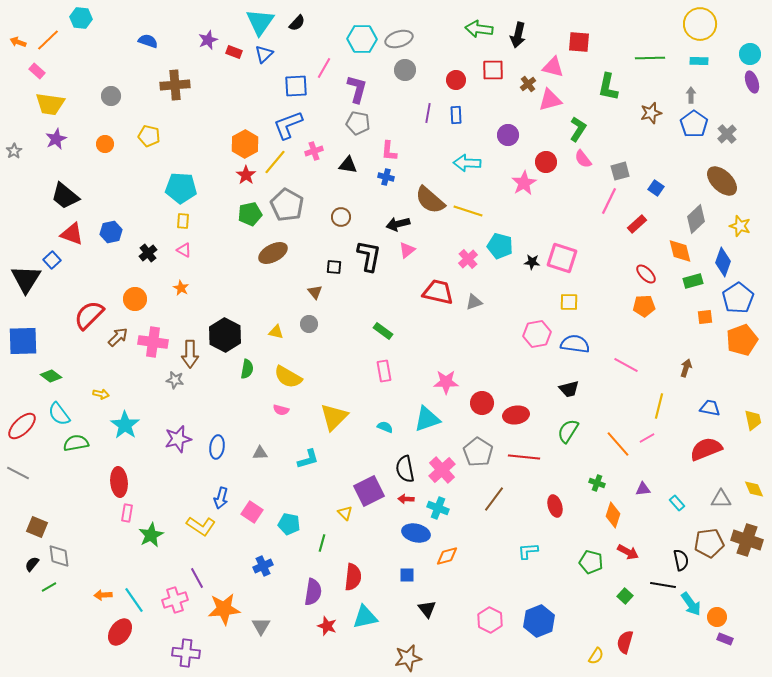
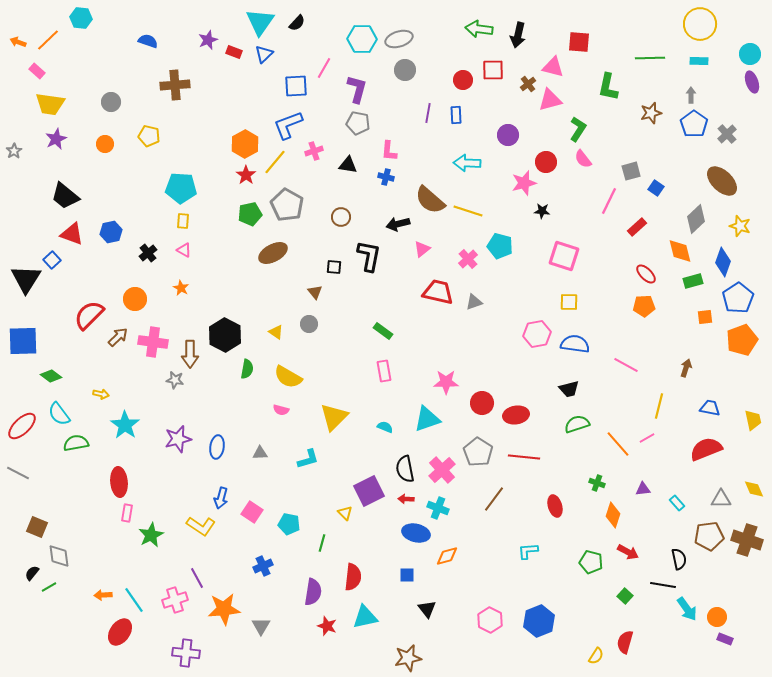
red circle at (456, 80): moved 7 px right
gray circle at (111, 96): moved 6 px down
gray square at (620, 171): moved 11 px right
pink star at (524, 183): rotated 15 degrees clockwise
red rectangle at (637, 224): moved 3 px down
pink triangle at (407, 250): moved 15 px right, 1 px up
pink square at (562, 258): moved 2 px right, 2 px up
black star at (532, 262): moved 10 px right, 51 px up
yellow triangle at (276, 332): rotated 21 degrees clockwise
green semicircle at (568, 431): moved 9 px right, 7 px up; rotated 40 degrees clockwise
brown pentagon at (709, 543): moved 7 px up
black semicircle at (681, 560): moved 2 px left, 1 px up
black semicircle at (32, 564): moved 9 px down
cyan arrow at (691, 604): moved 4 px left, 5 px down
